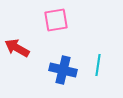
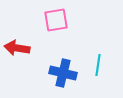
red arrow: rotated 20 degrees counterclockwise
blue cross: moved 3 px down
